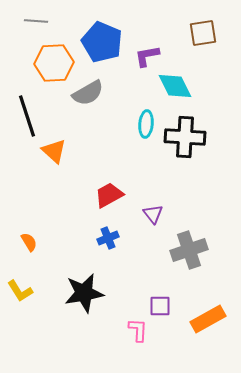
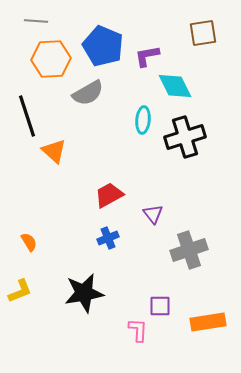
blue pentagon: moved 1 px right, 4 px down
orange hexagon: moved 3 px left, 4 px up
cyan ellipse: moved 3 px left, 4 px up
black cross: rotated 21 degrees counterclockwise
yellow L-shape: rotated 80 degrees counterclockwise
orange rectangle: moved 3 px down; rotated 20 degrees clockwise
